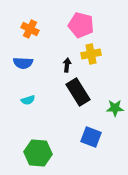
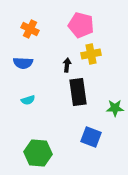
black rectangle: rotated 24 degrees clockwise
